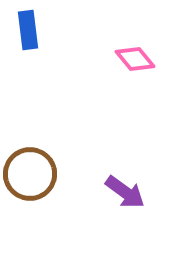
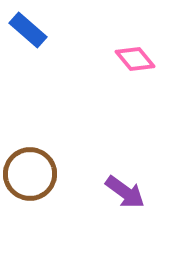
blue rectangle: rotated 42 degrees counterclockwise
